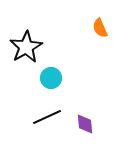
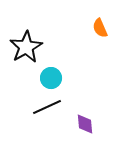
black line: moved 10 px up
